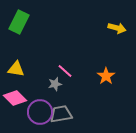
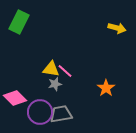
yellow triangle: moved 35 px right
orange star: moved 12 px down
